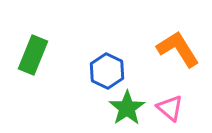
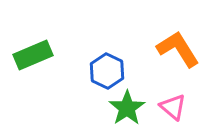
green rectangle: rotated 45 degrees clockwise
pink triangle: moved 3 px right, 1 px up
